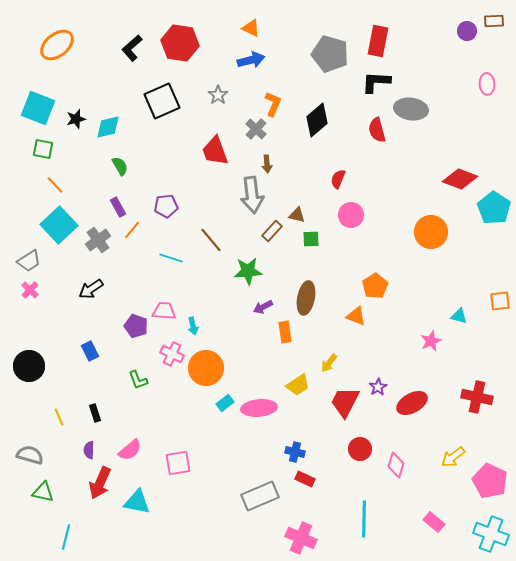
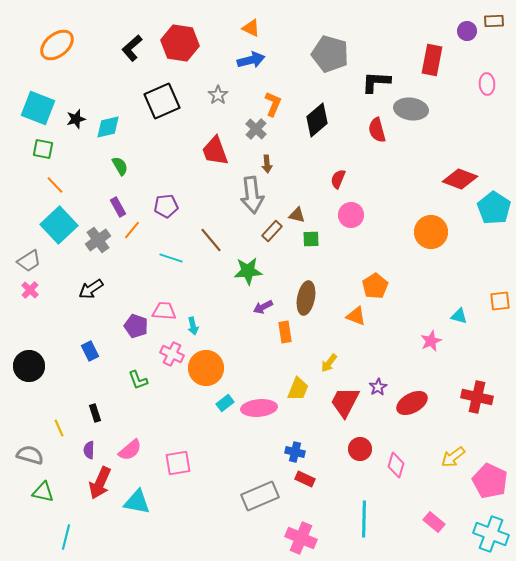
red rectangle at (378, 41): moved 54 px right, 19 px down
yellow trapezoid at (298, 385): moved 4 px down; rotated 35 degrees counterclockwise
yellow line at (59, 417): moved 11 px down
